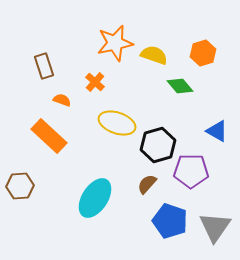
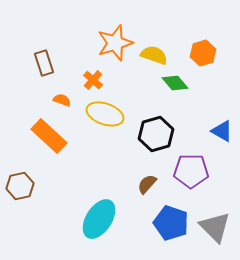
orange star: rotated 6 degrees counterclockwise
brown rectangle: moved 3 px up
orange cross: moved 2 px left, 2 px up
green diamond: moved 5 px left, 3 px up
yellow ellipse: moved 12 px left, 9 px up
blue triangle: moved 5 px right
black hexagon: moved 2 px left, 11 px up
brown hexagon: rotated 8 degrees counterclockwise
cyan ellipse: moved 4 px right, 21 px down
blue pentagon: moved 1 px right, 2 px down
gray triangle: rotated 20 degrees counterclockwise
